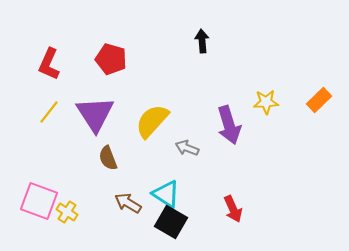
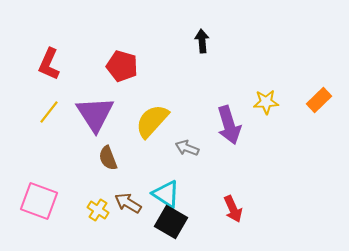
red pentagon: moved 11 px right, 7 px down
yellow cross: moved 31 px right, 2 px up
